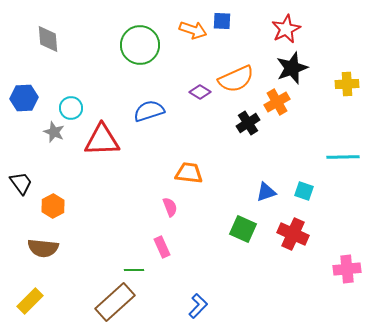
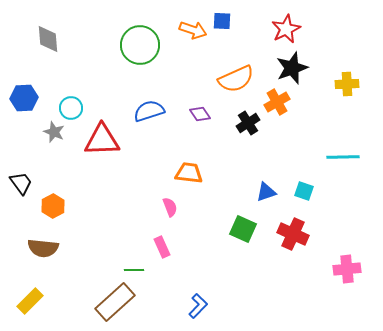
purple diamond: moved 22 px down; rotated 25 degrees clockwise
